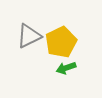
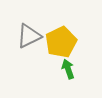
green arrow: moved 2 px right, 1 px down; rotated 90 degrees clockwise
